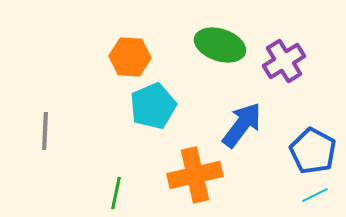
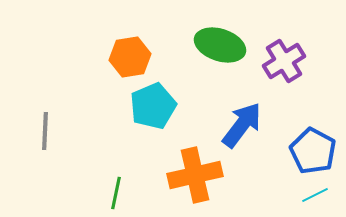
orange hexagon: rotated 12 degrees counterclockwise
